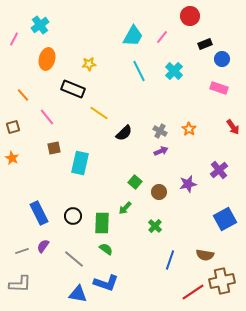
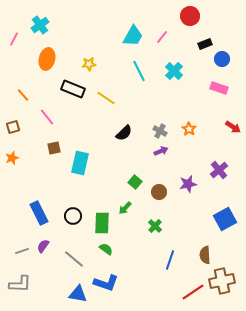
yellow line at (99, 113): moved 7 px right, 15 px up
red arrow at (233, 127): rotated 21 degrees counterclockwise
orange star at (12, 158): rotated 24 degrees clockwise
brown semicircle at (205, 255): rotated 78 degrees clockwise
